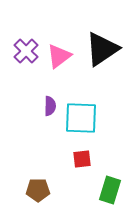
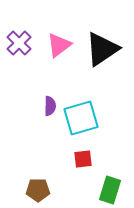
purple cross: moved 7 px left, 8 px up
pink triangle: moved 11 px up
cyan square: rotated 18 degrees counterclockwise
red square: moved 1 px right
